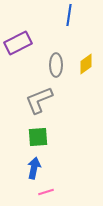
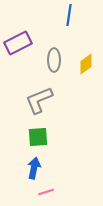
gray ellipse: moved 2 px left, 5 px up
